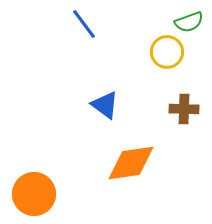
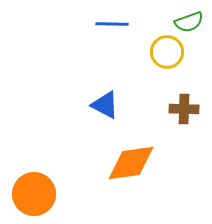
blue line: moved 28 px right; rotated 52 degrees counterclockwise
blue triangle: rotated 8 degrees counterclockwise
